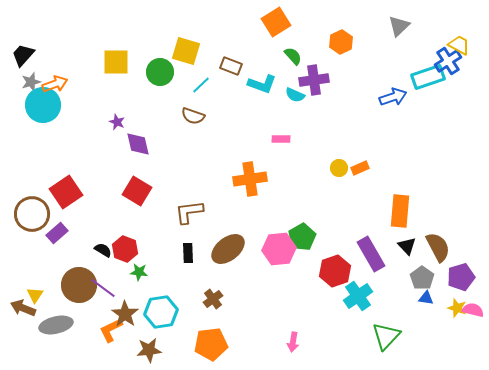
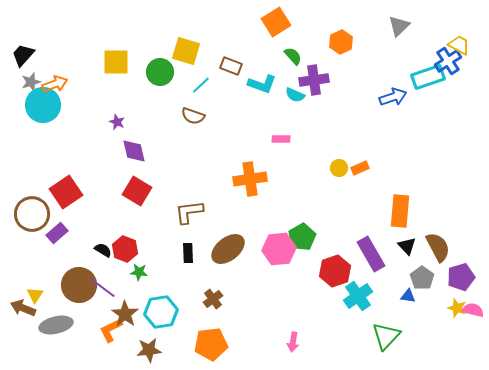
purple diamond at (138, 144): moved 4 px left, 7 px down
blue triangle at (426, 298): moved 18 px left, 2 px up
